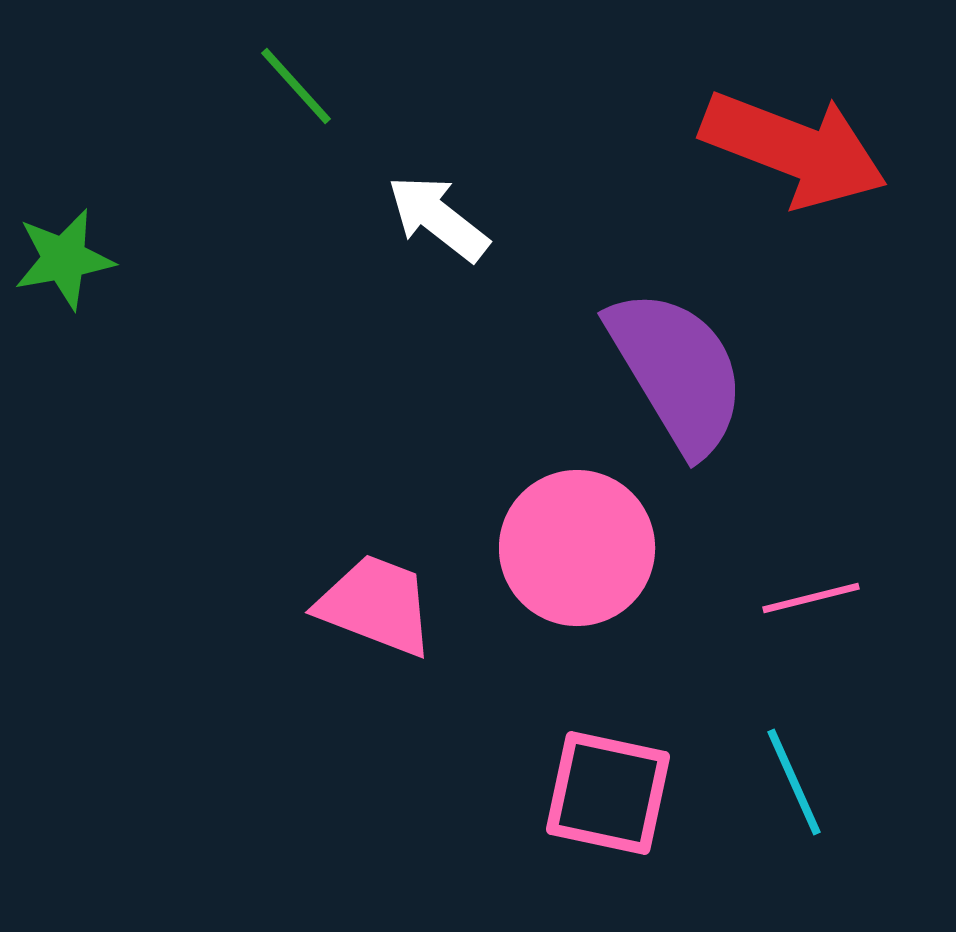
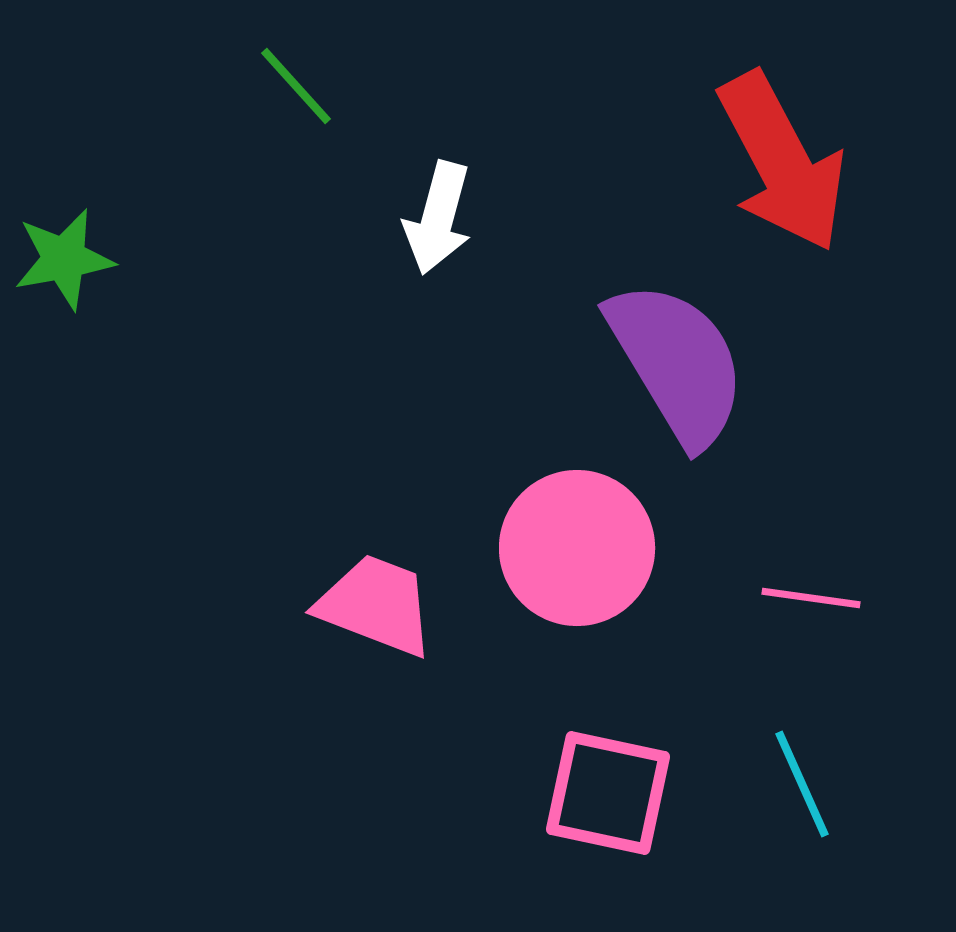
red arrow: moved 12 px left, 13 px down; rotated 41 degrees clockwise
white arrow: rotated 113 degrees counterclockwise
purple semicircle: moved 8 px up
pink line: rotated 22 degrees clockwise
cyan line: moved 8 px right, 2 px down
